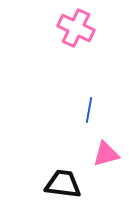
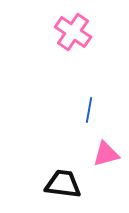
pink cross: moved 3 px left, 4 px down; rotated 9 degrees clockwise
